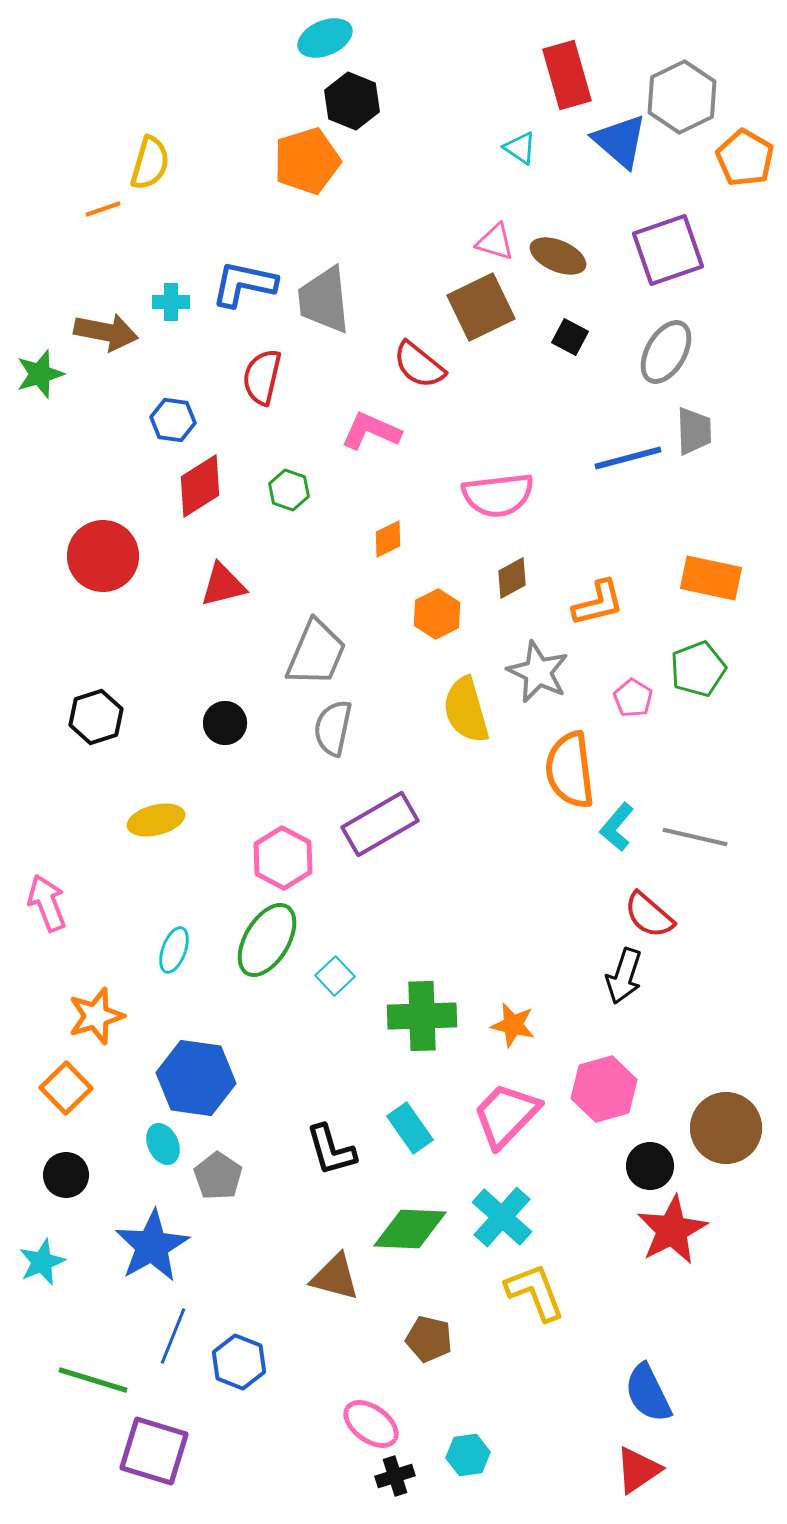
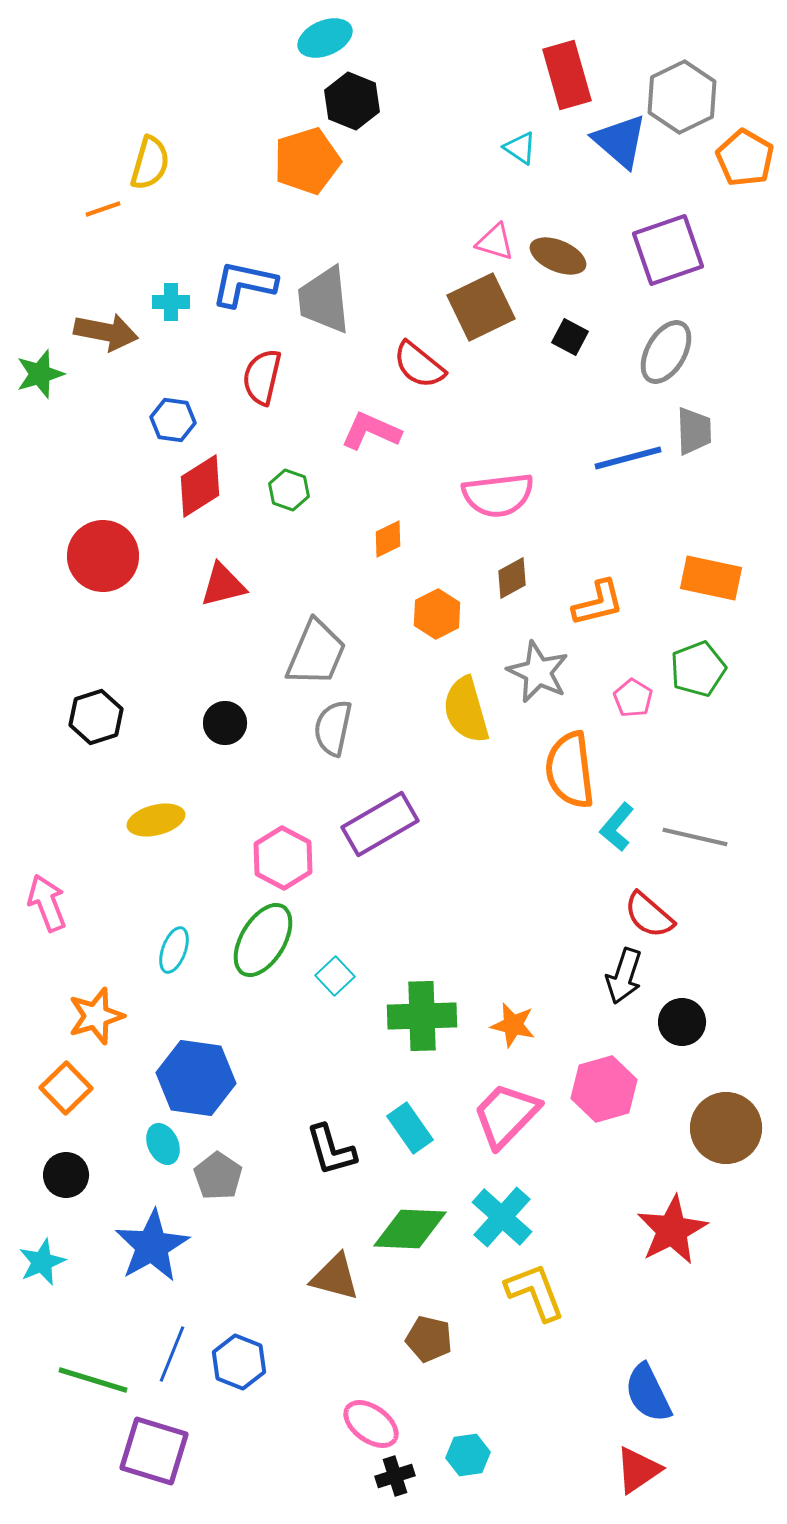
green ellipse at (267, 940): moved 4 px left
black circle at (650, 1166): moved 32 px right, 144 px up
blue line at (173, 1336): moved 1 px left, 18 px down
